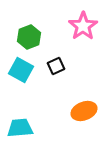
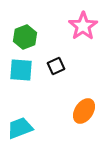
green hexagon: moved 4 px left
cyan square: rotated 25 degrees counterclockwise
orange ellipse: rotated 35 degrees counterclockwise
cyan trapezoid: rotated 16 degrees counterclockwise
